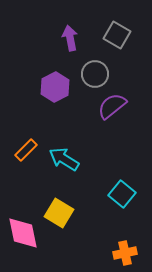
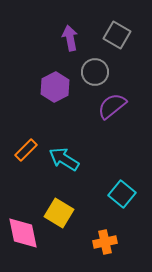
gray circle: moved 2 px up
orange cross: moved 20 px left, 11 px up
